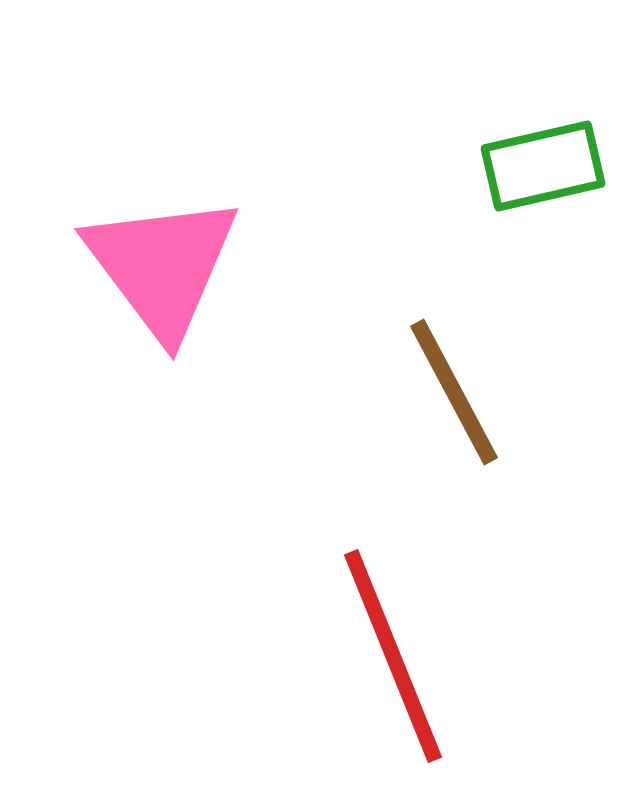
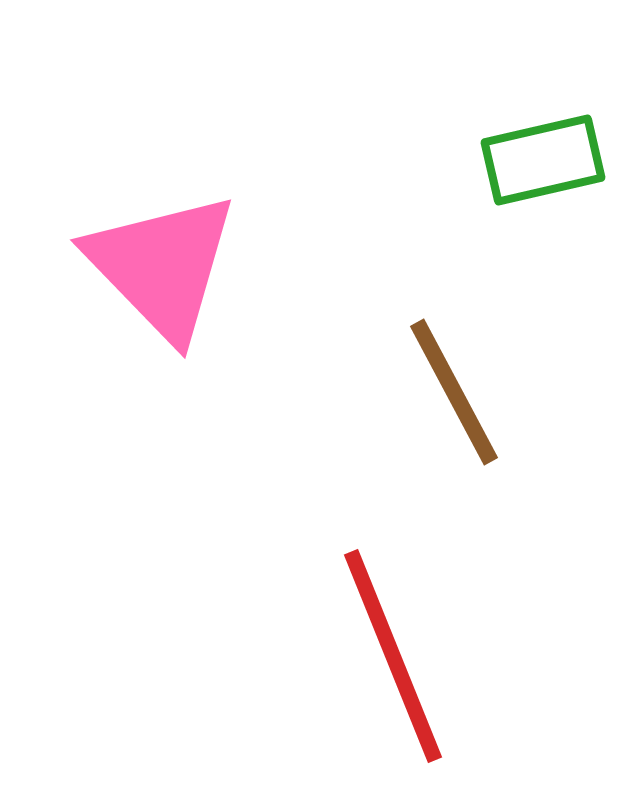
green rectangle: moved 6 px up
pink triangle: rotated 7 degrees counterclockwise
